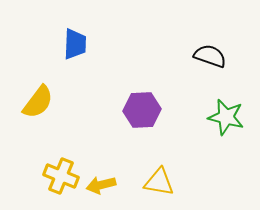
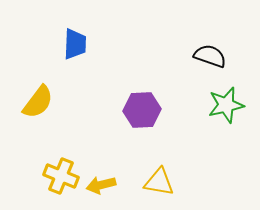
green star: moved 12 px up; rotated 27 degrees counterclockwise
